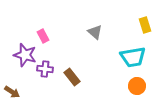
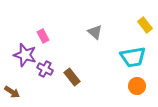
yellow rectangle: rotated 21 degrees counterclockwise
purple cross: rotated 21 degrees clockwise
